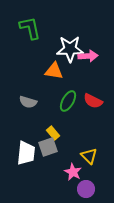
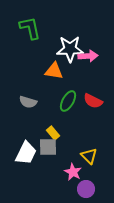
gray square: rotated 18 degrees clockwise
white trapezoid: rotated 20 degrees clockwise
